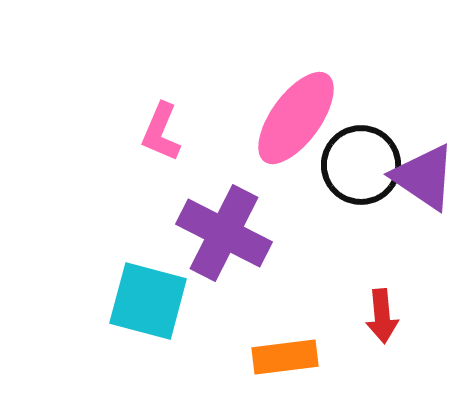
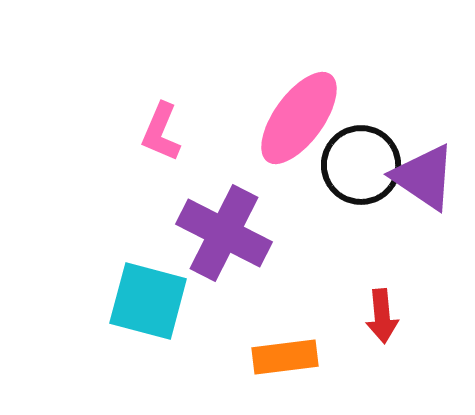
pink ellipse: moved 3 px right
